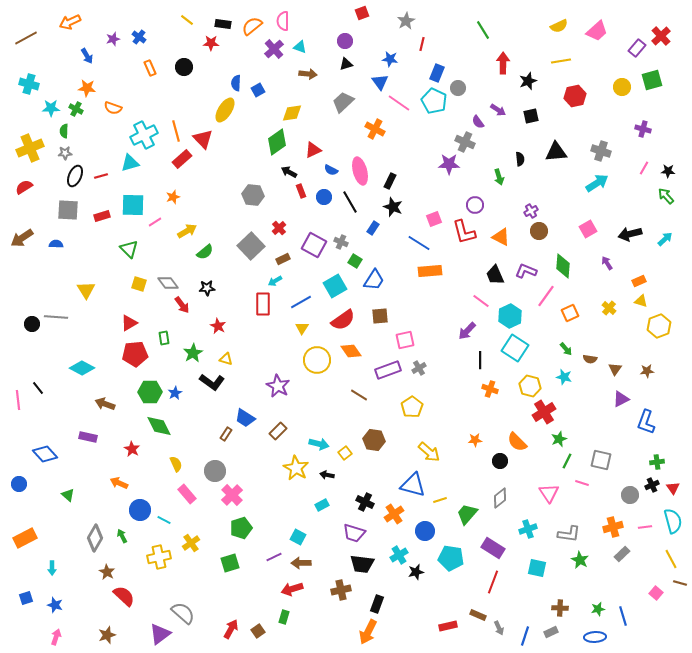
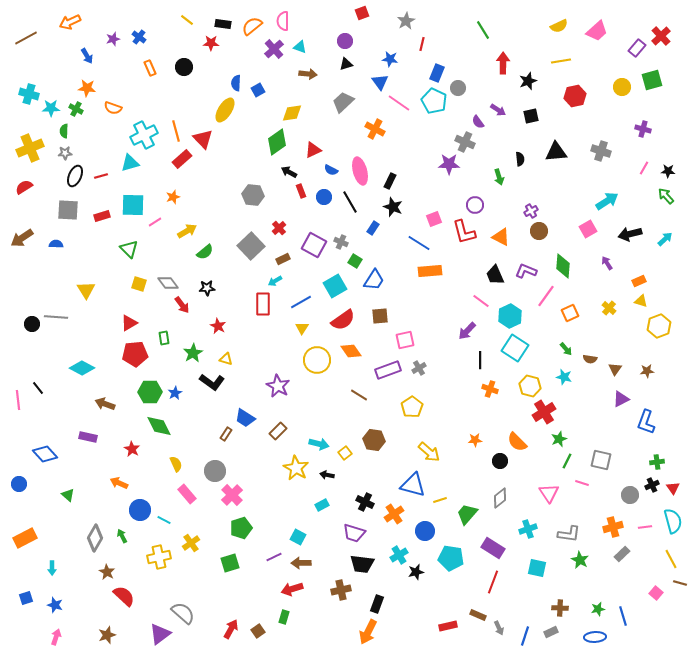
cyan cross at (29, 84): moved 10 px down
cyan arrow at (597, 183): moved 10 px right, 18 px down
